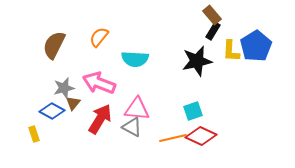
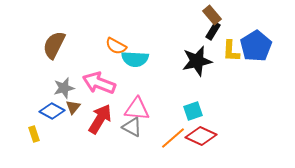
orange semicircle: moved 17 px right, 9 px down; rotated 100 degrees counterclockwise
brown triangle: moved 4 px down
orange line: rotated 28 degrees counterclockwise
